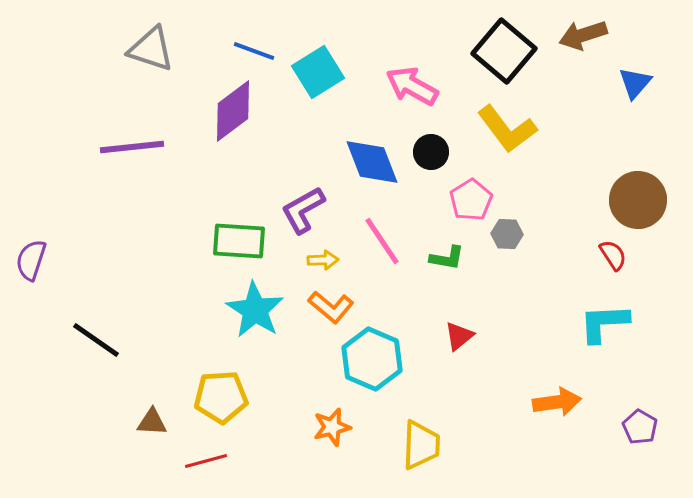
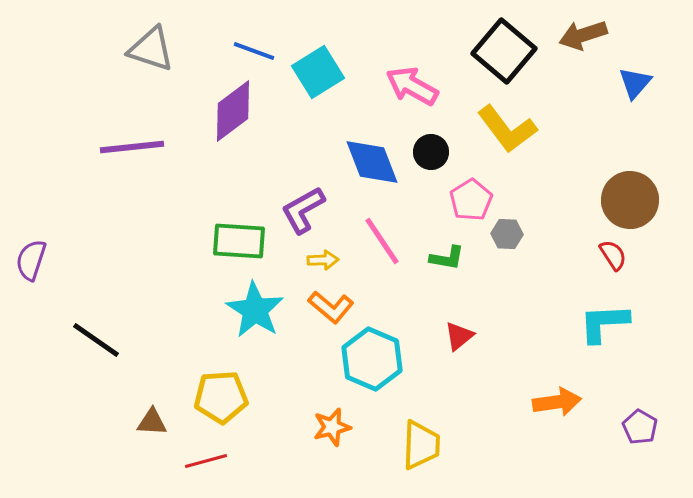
brown circle: moved 8 px left
